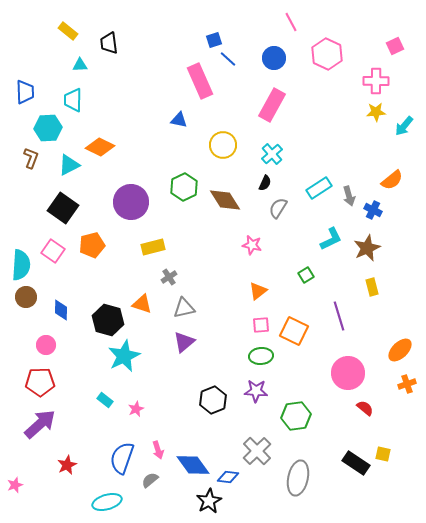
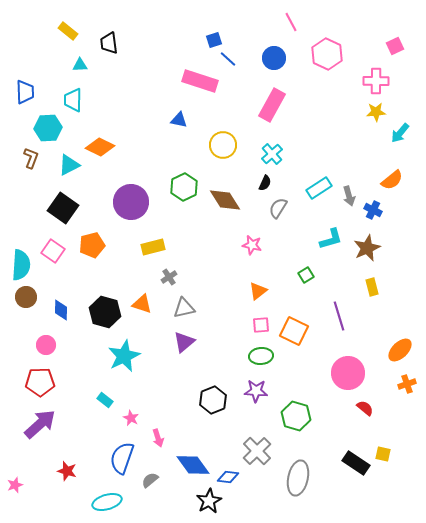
pink rectangle at (200, 81): rotated 48 degrees counterclockwise
cyan arrow at (404, 126): moved 4 px left, 7 px down
cyan L-shape at (331, 239): rotated 10 degrees clockwise
black hexagon at (108, 320): moved 3 px left, 8 px up
pink star at (136, 409): moved 5 px left, 9 px down; rotated 21 degrees counterclockwise
green hexagon at (296, 416): rotated 24 degrees clockwise
pink arrow at (158, 450): moved 12 px up
red star at (67, 465): moved 6 px down; rotated 30 degrees counterclockwise
